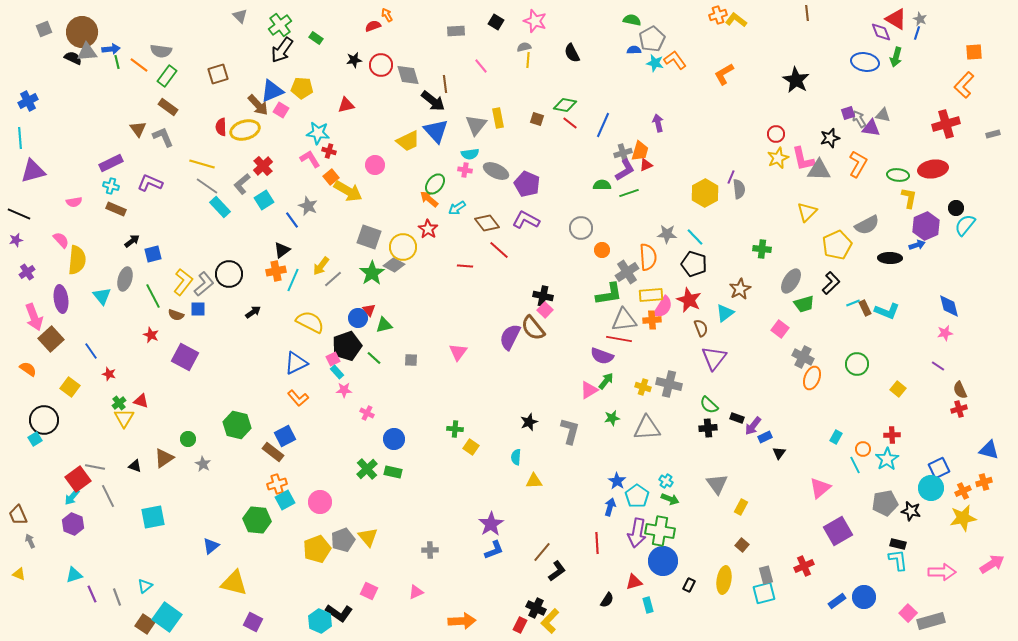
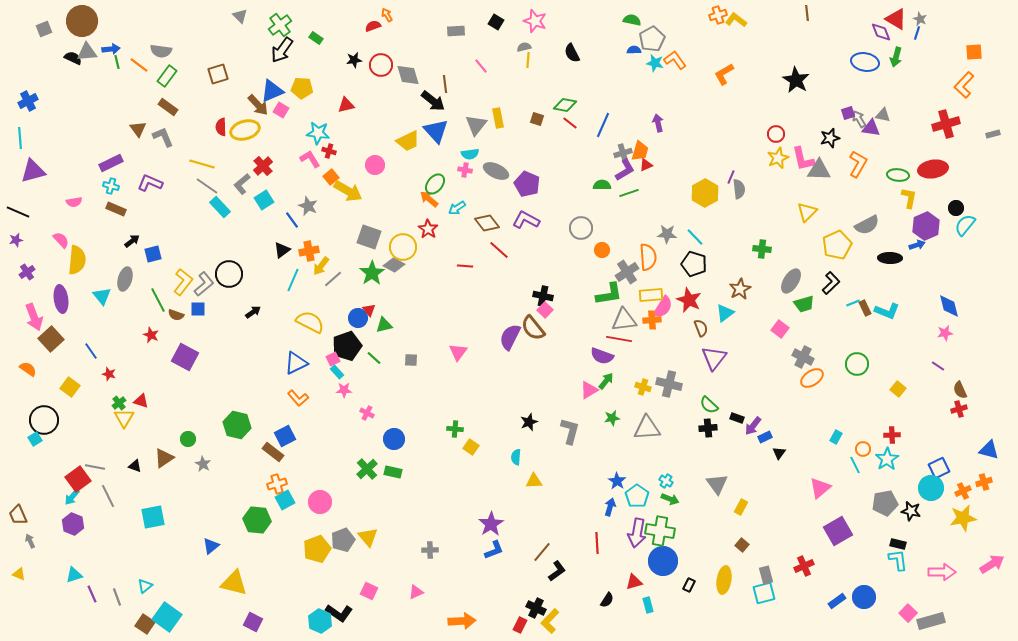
brown circle at (82, 32): moved 11 px up
black line at (19, 214): moved 1 px left, 2 px up
orange cross at (276, 271): moved 33 px right, 20 px up
green line at (153, 296): moved 5 px right, 4 px down
orange ellipse at (812, 378): rotated 35 degrees clockwise
